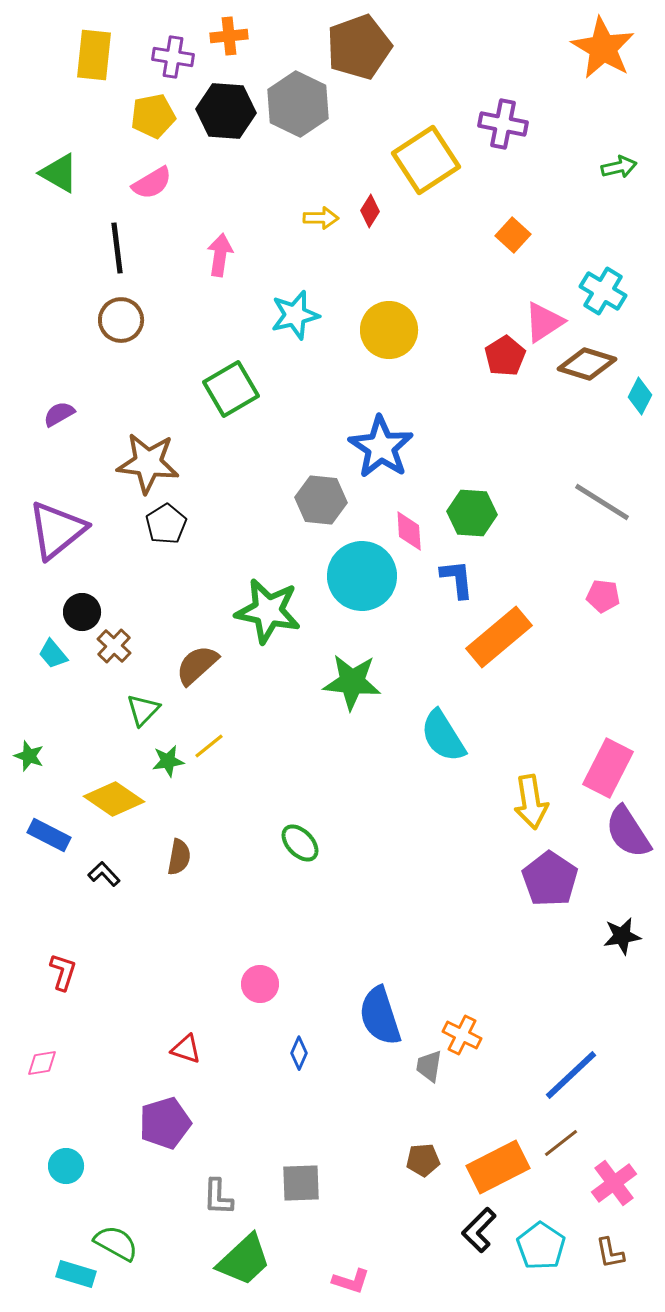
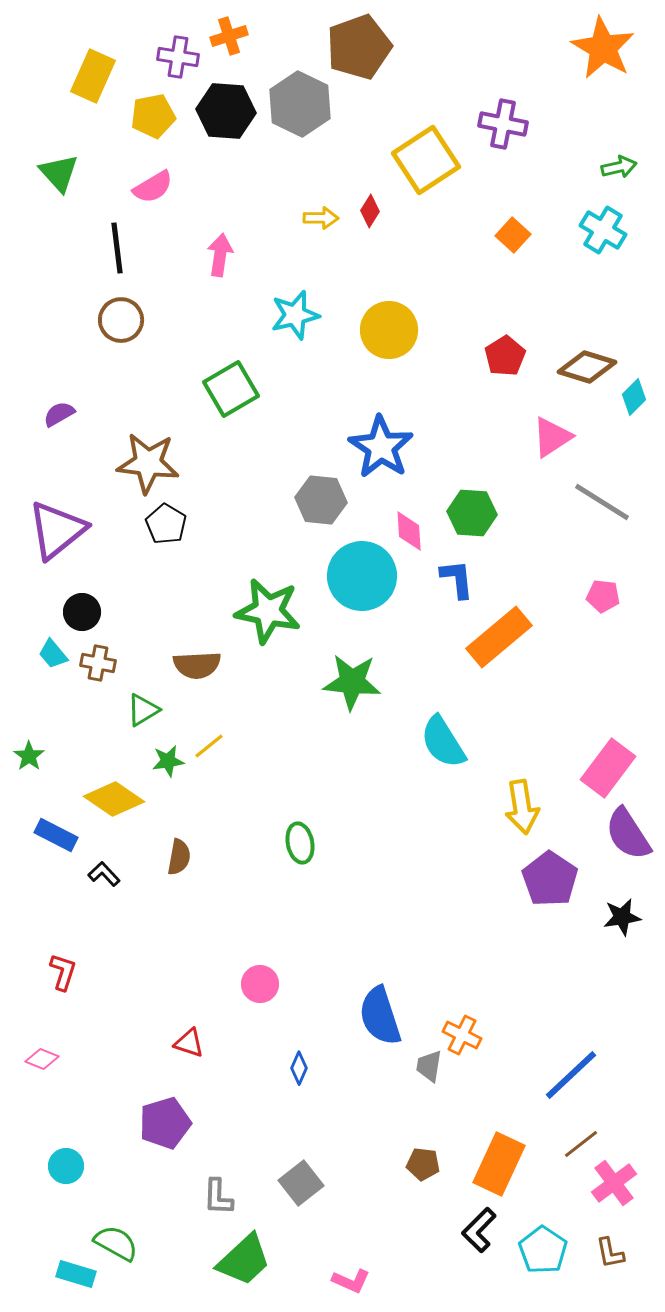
orange cross at (229, 36): rotated 12 degrees counterclockwise
yellow rectangle at (94, 55): moved 1 px left, 21 px down; rotated 18 degrees clockwise
purple cross at (173, 57): moved 5 px right
gray hexagon at (298, 104): moved 2 px right
green triangle at (59, 173): rotated 18 degrees clockwise
pink semicircle at (152, 183): moved 1 px right, 4 px down
cyan cross at (603, 291): moved 61 px up
pink triangle at (544, 322): moved 8 px right, 115 px down
brown diamond at (587, 364): moved 3 px down
cyan diamond at (640, 396): moved 6 px left, 1 px down; rotated 18 degrees clockwise
black pentagon at (166, 524): rotated 9 degrees counterclockwise
brown cross at (114, 646): moved 16 px left, 17 px down; rotated 32 degrees counterclockwise
brown semicircle at (197, 665): rotated 141 degrees counterclockwise
green triangle at (143, 710): rotated 15 degrees clockwise
cyan semicircle at (443, 736): moved 6 px down
green star at (29, 756): rotated 16 degrees clockwise
pink rectangle at (608, 768): rotated 10 degrees clockwise
yellow arrow at (531, 802): moved 9 px left, 5 px down
purple semicircle at (628, 832): moved 2 px down
blue rectangle at (49, 835): moved 7 px right
green ellipse at (300, 843): rotated 33 degrees clockwise
black star at (622, 936): moved 19 px up
red triangle at (186, 1049): moved 3 px right, 6 px up
blue diamond at (299, 1053): moved 15 px down
pink diamond at (42, 1063): moved 4 px up; rotated 32 degrees clockwise
brown line at (561, 1143): moved 20 px right, 1 px down
brown pentagon at (423, 1160): moved 4 px down; rotated 12 degrees clockwise
orange rectangle at (498, 1167): moved 1 px right, 3 px up; rotated 38 degrees counterclockwise
gray square at (301, 1183): rotated 36 degrees counterclockwise
cyan pentagon at (541, 1246): moved 2 px right, 4 px down
pink L-shape at (351, 1281): rotated 6 degrees clockwise
